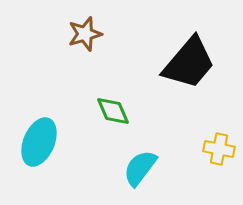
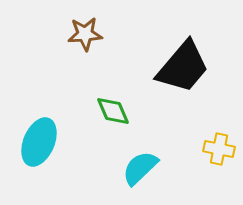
brown star: rotated 12 degrees clockwise
black trapezoid: moved 6 px left, 4 px down
cyan semicircle: rotated 9 degrees clockwise
